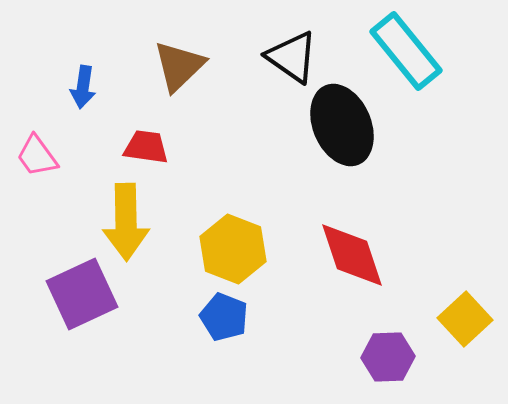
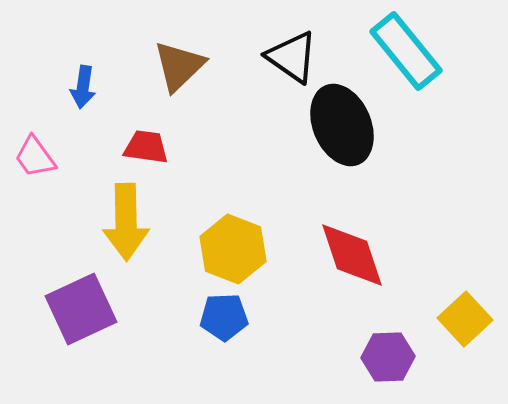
pink trapezoid: moved 2 px left, 1 px down
purple square: moved 1 px left, 15 px down
blue pentagon: rotated 24 degrees counterclockwise
